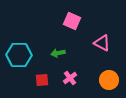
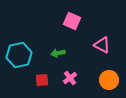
pink triangle: moved 2 px down
cyan hexagon: rotated 15 degrees counterclockwise
